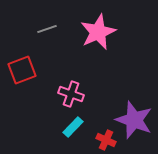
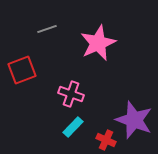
pink star: moved 11 px down
